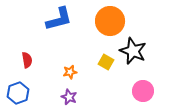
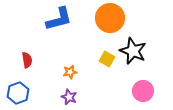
orange circle: moved 3 px up
yellow square: moved 1 px right, 3 px up
